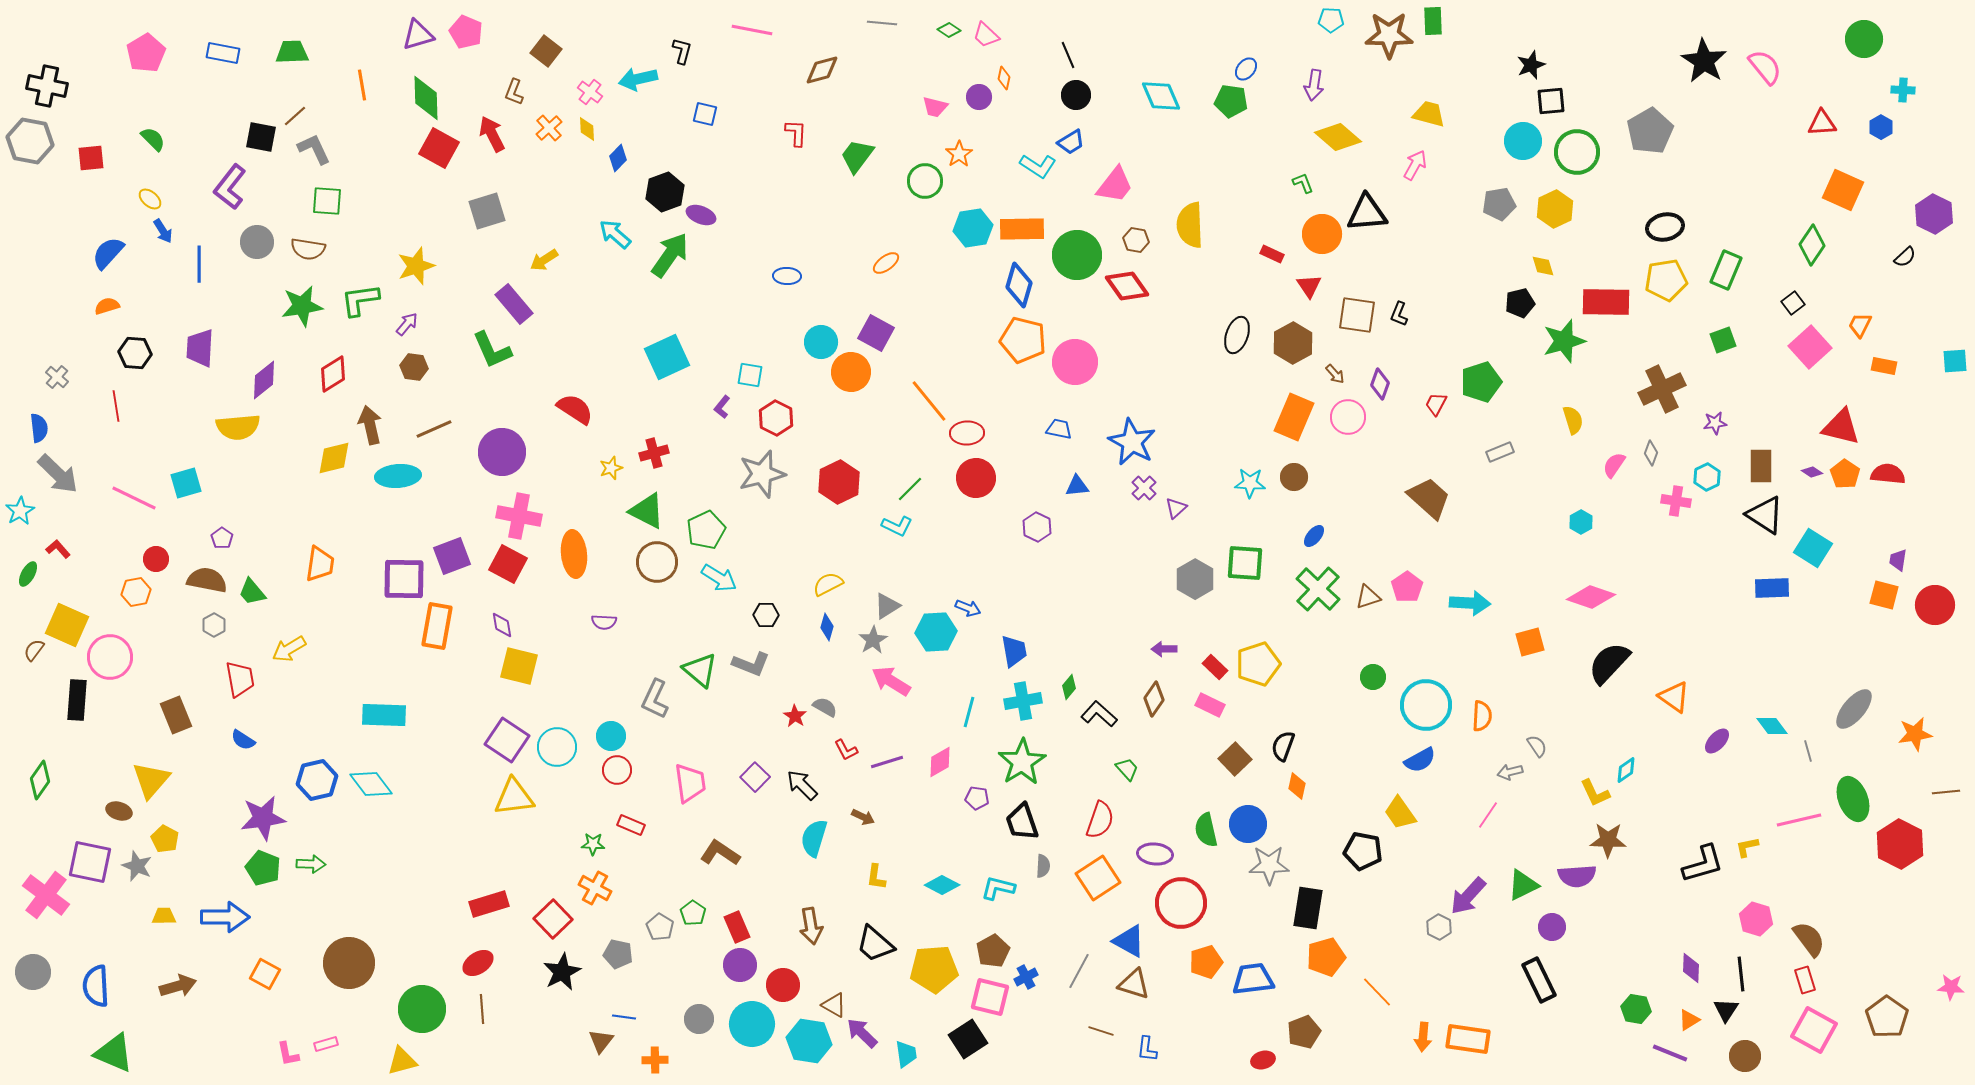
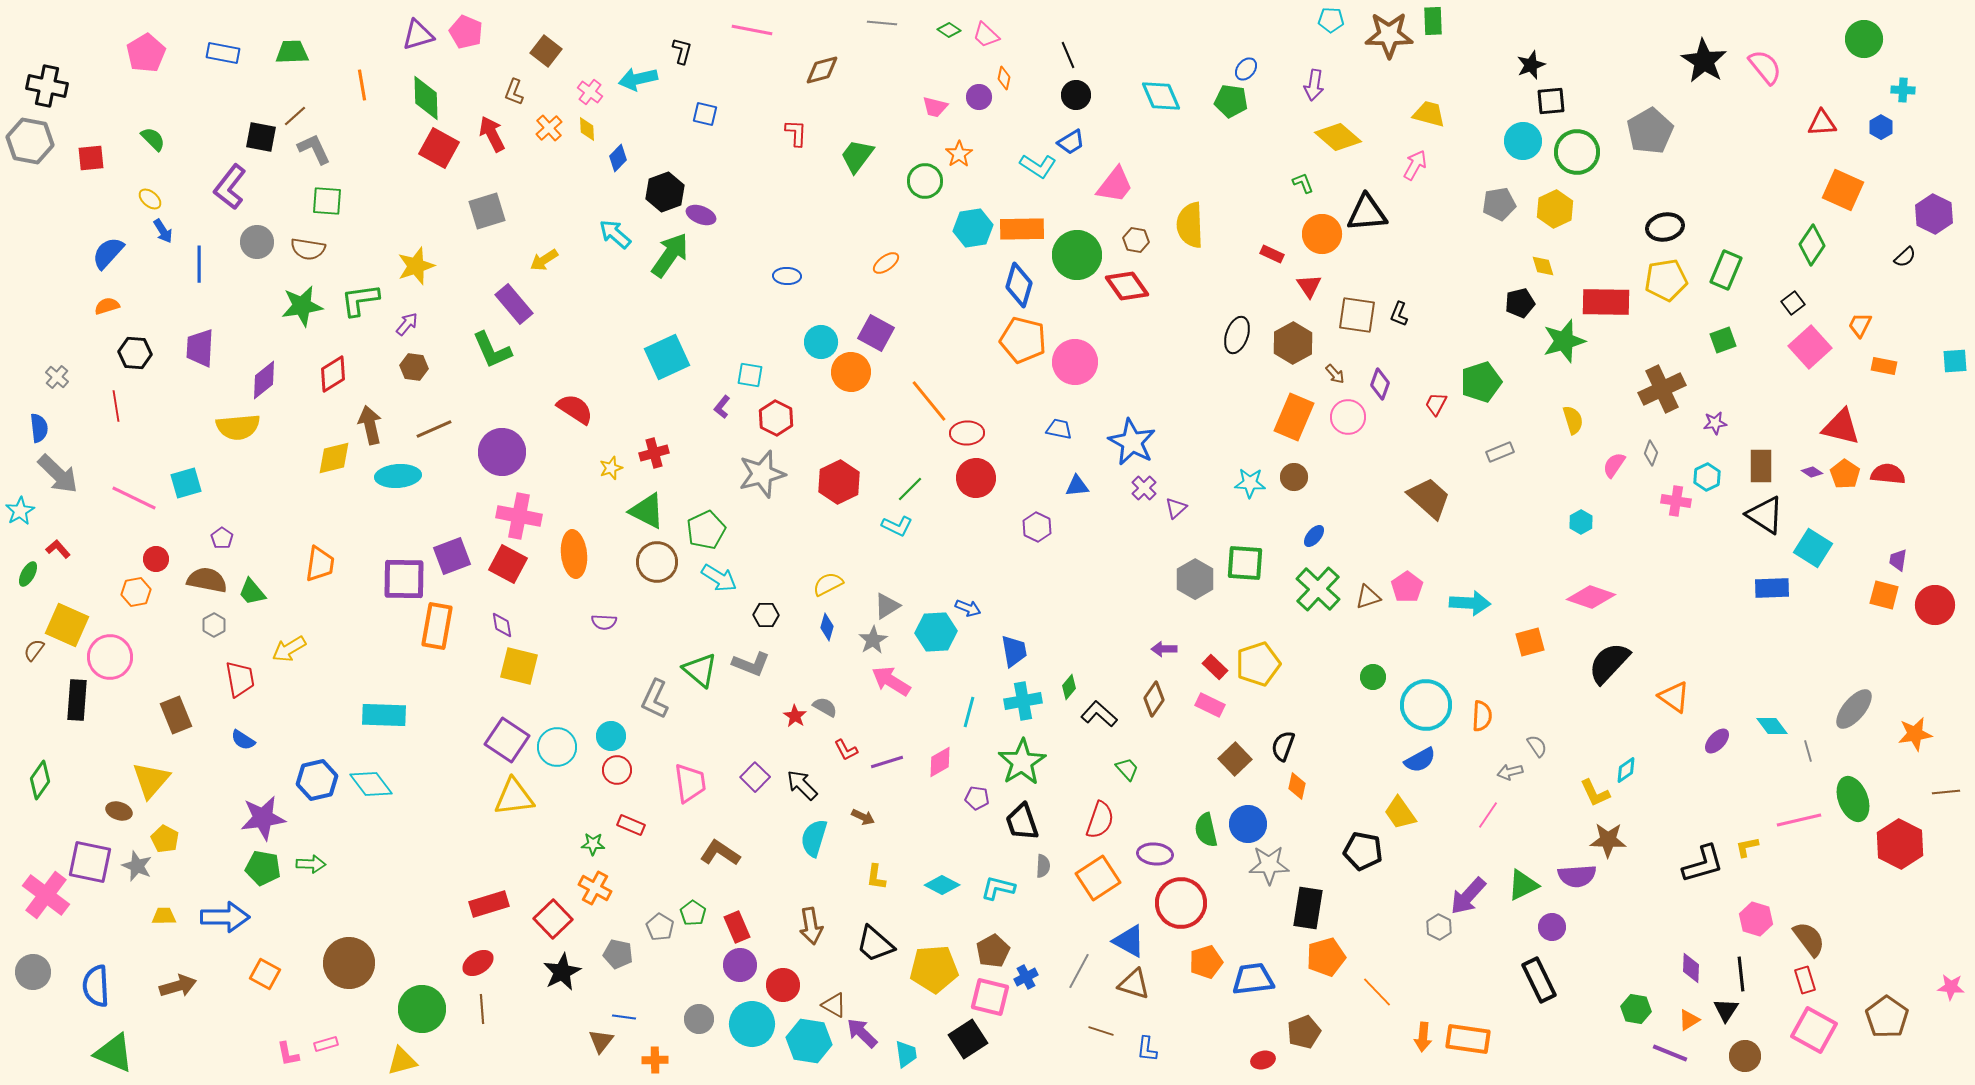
green pentagon at (263, 868): rotated 12 degrees counterclockwise
